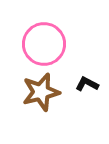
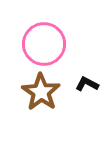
brown star: rotated 24 degrees counterclockwise
